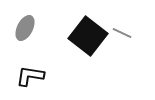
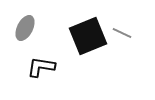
black square: rotated 30 degrees clockwise
black L-shape: moved 11 px right, 9 px up
